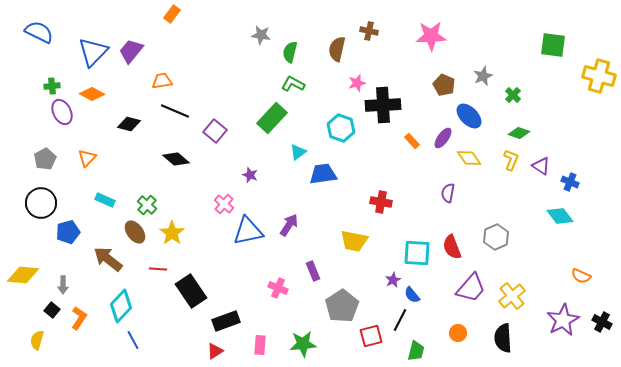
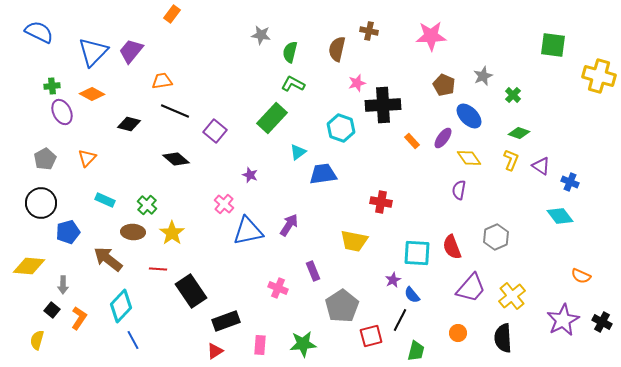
purple semicircle at (448, 193): moved 11 px right, 3 px up
brown ellipse at (135, 232): moved 2 px left; rotated 50 degrees counterclockwise
yellow diamond at (23, 275): moved 6 px right, 9 px up
